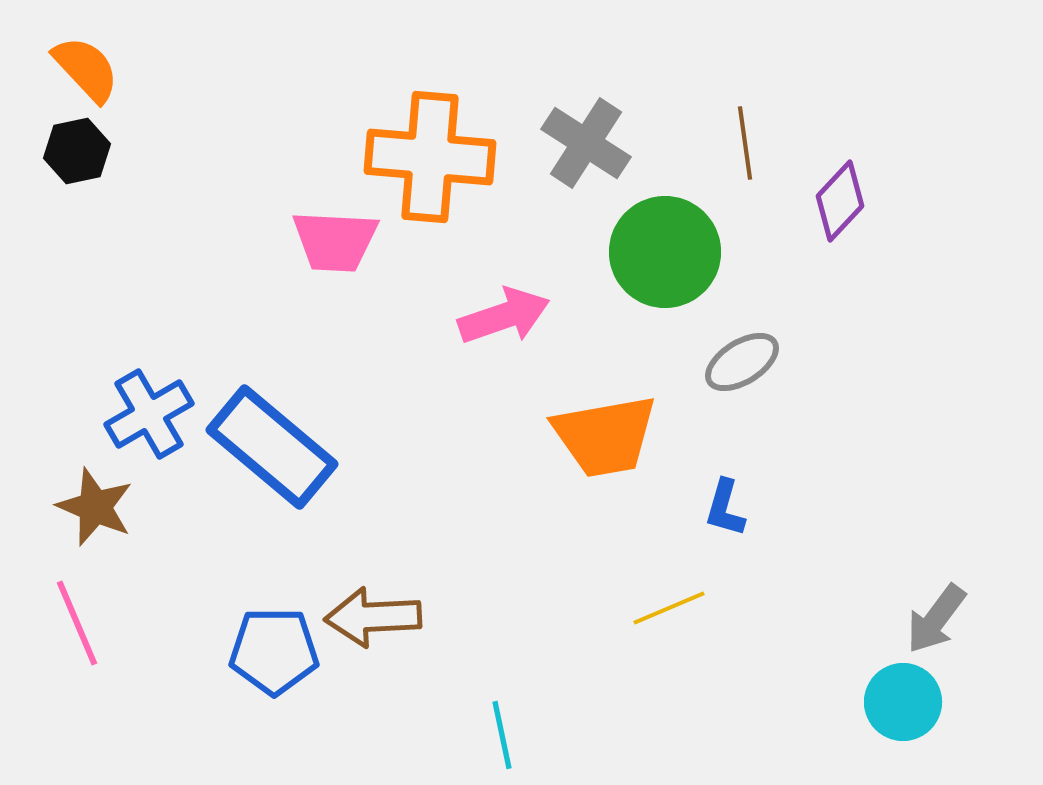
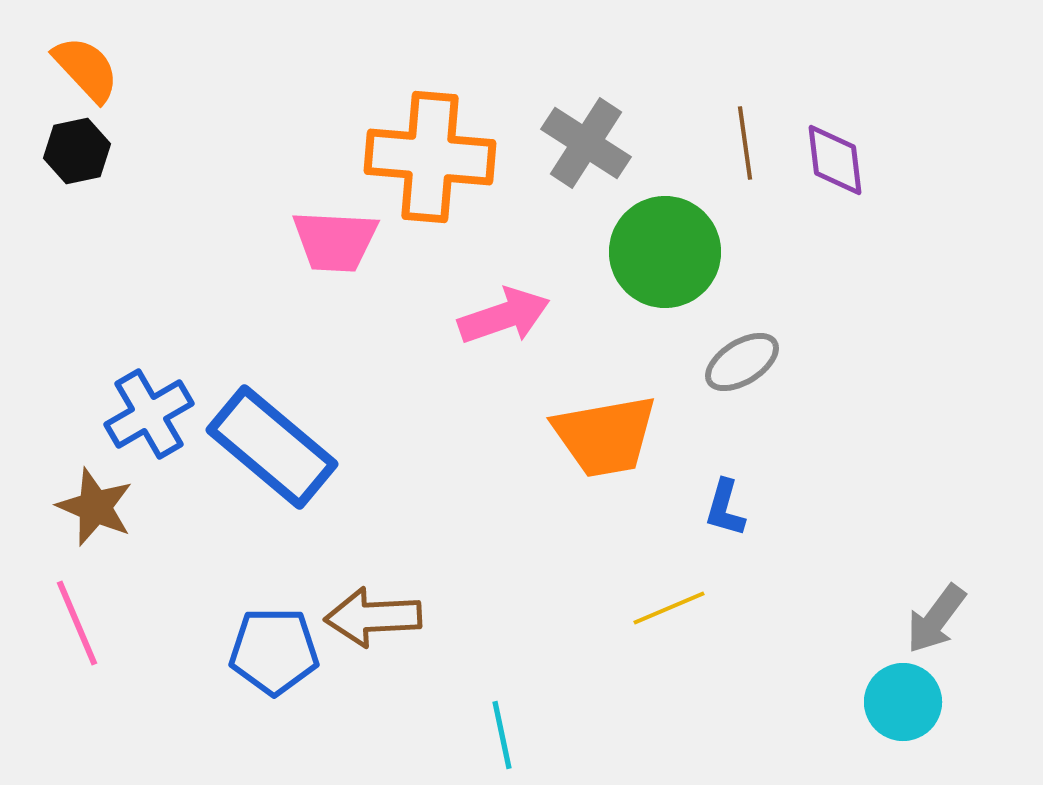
purple diamond: moved 5 px left, 41 px up; rotated 50 degrees counterclockwise
